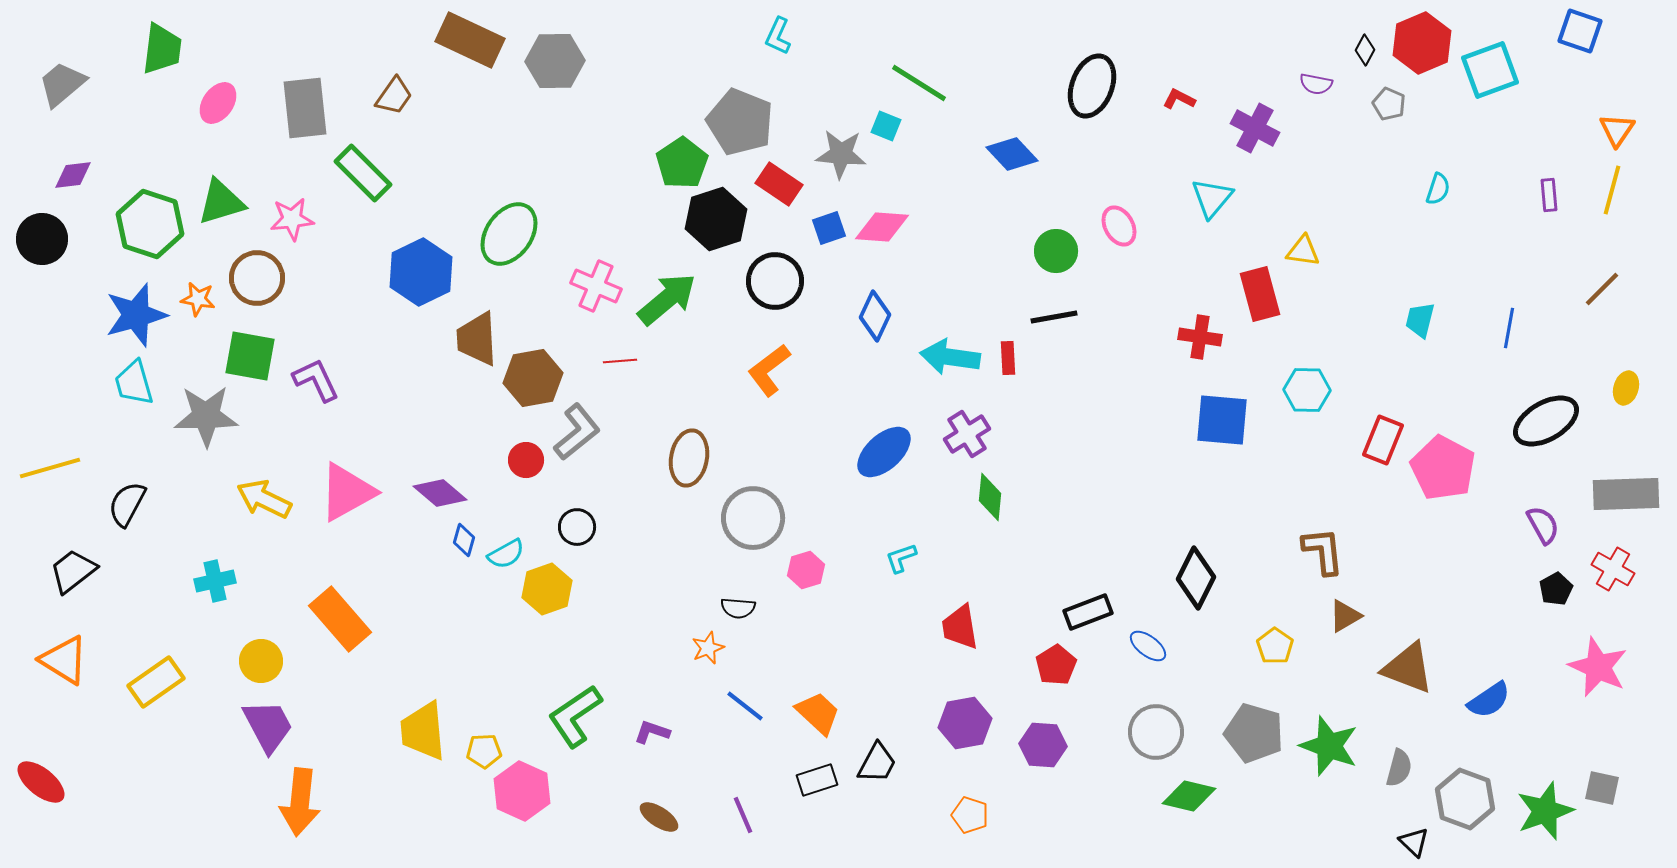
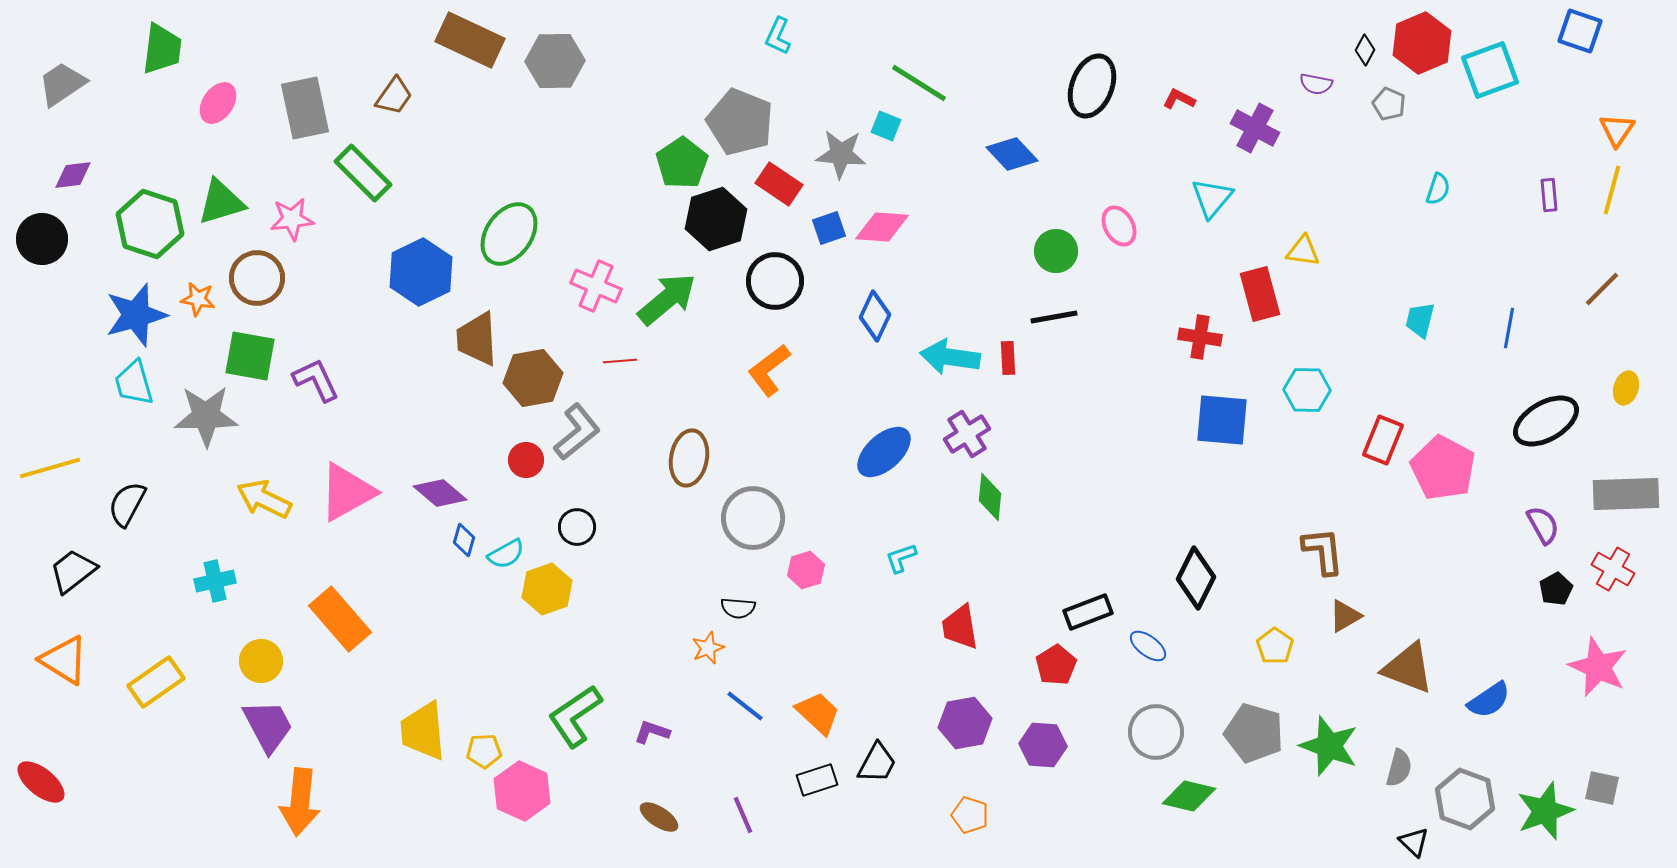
gray trapezoid at (62, 84): rotated 6 degrees clockwise
gray rectangle at (305, 108): rotated 6 degrees counterclockwise
